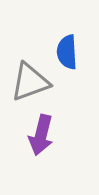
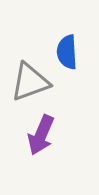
purple arrow: rotated 9 degrees clockwise
